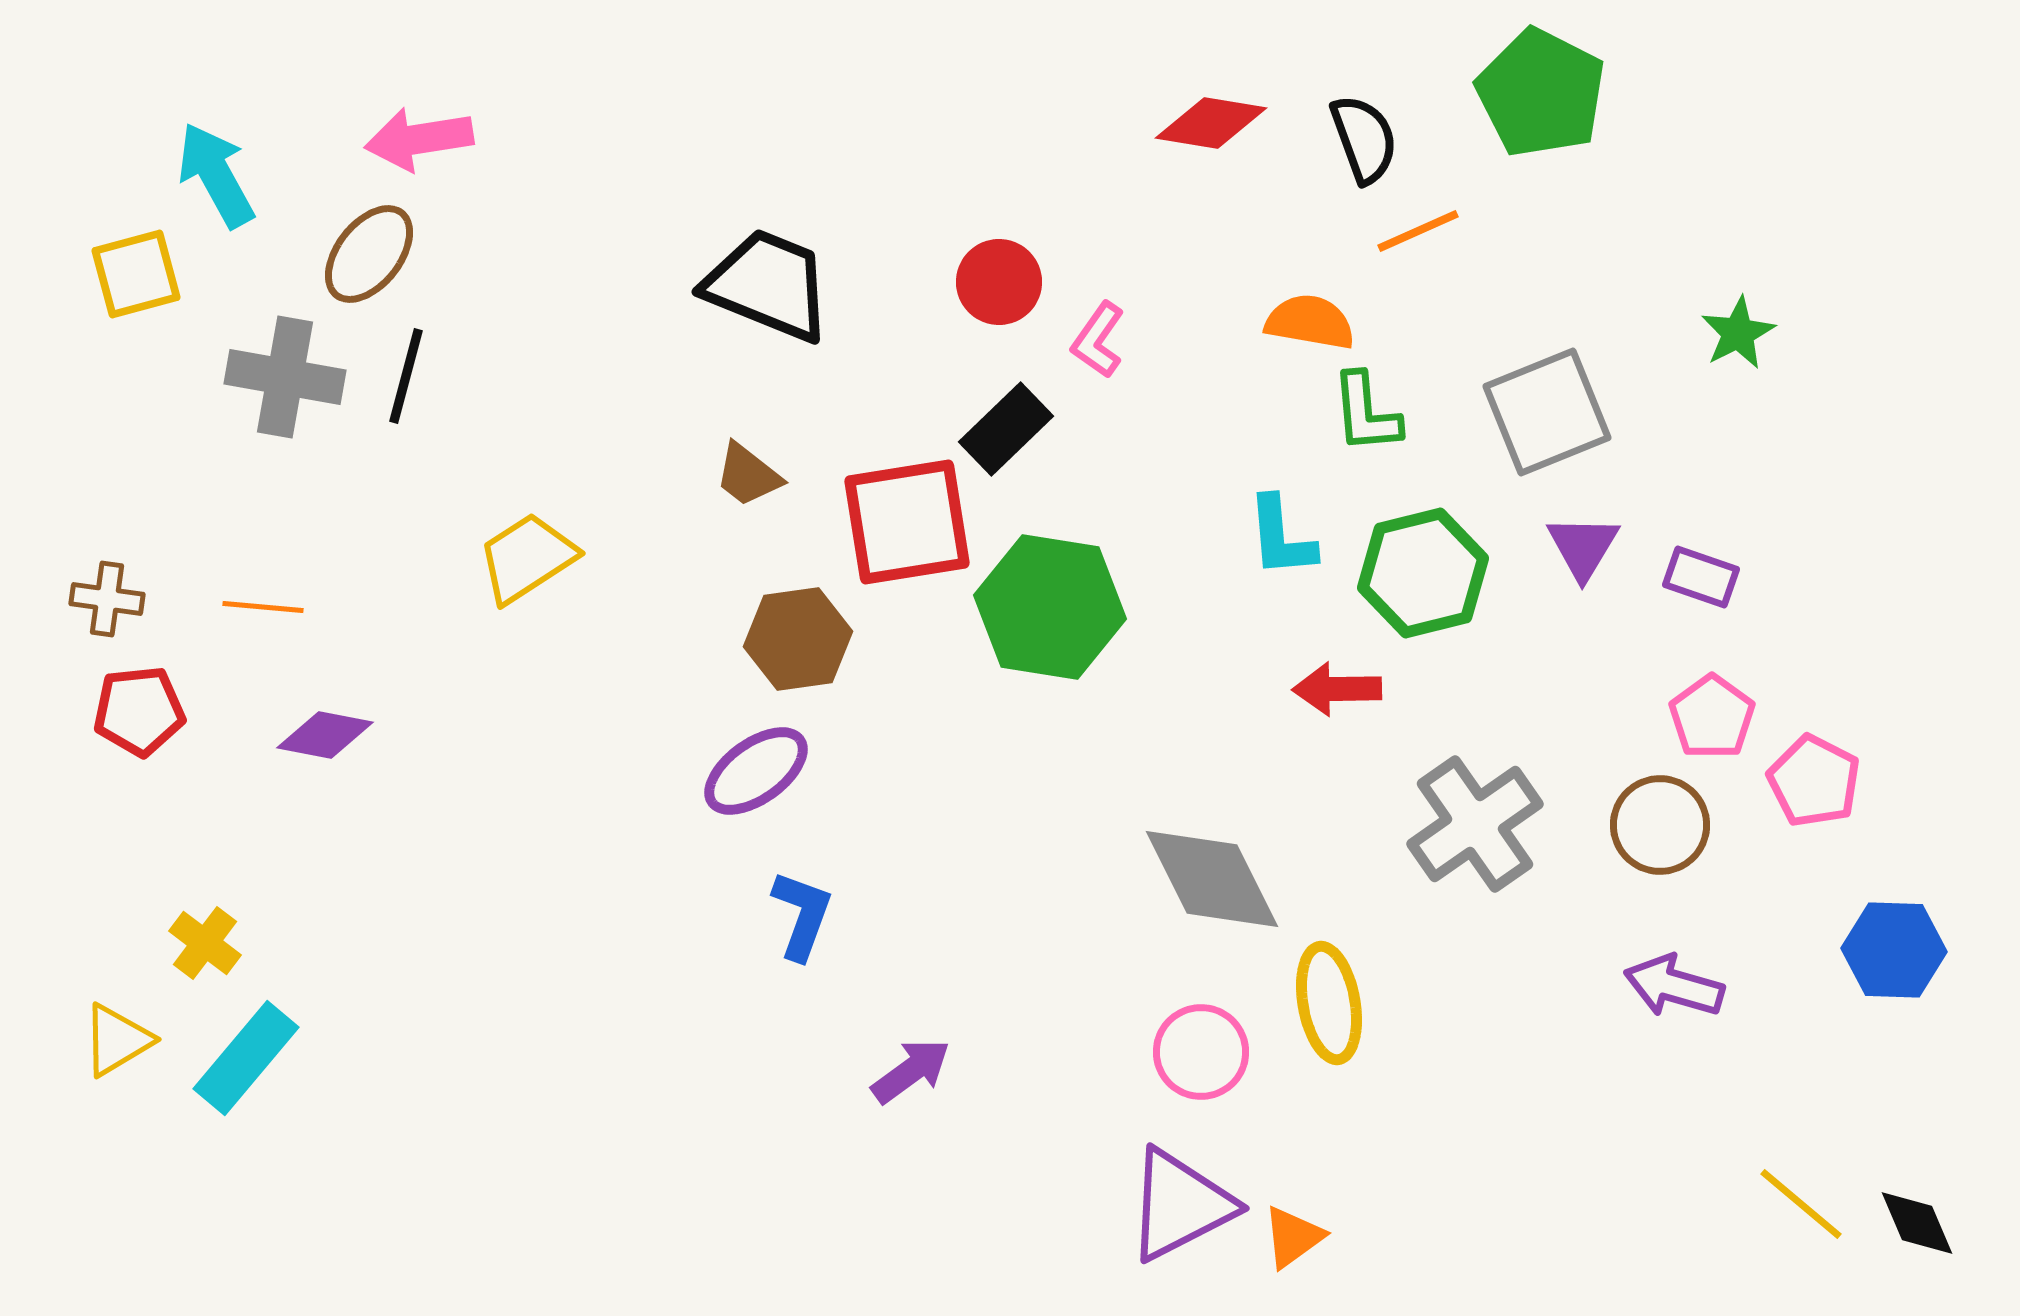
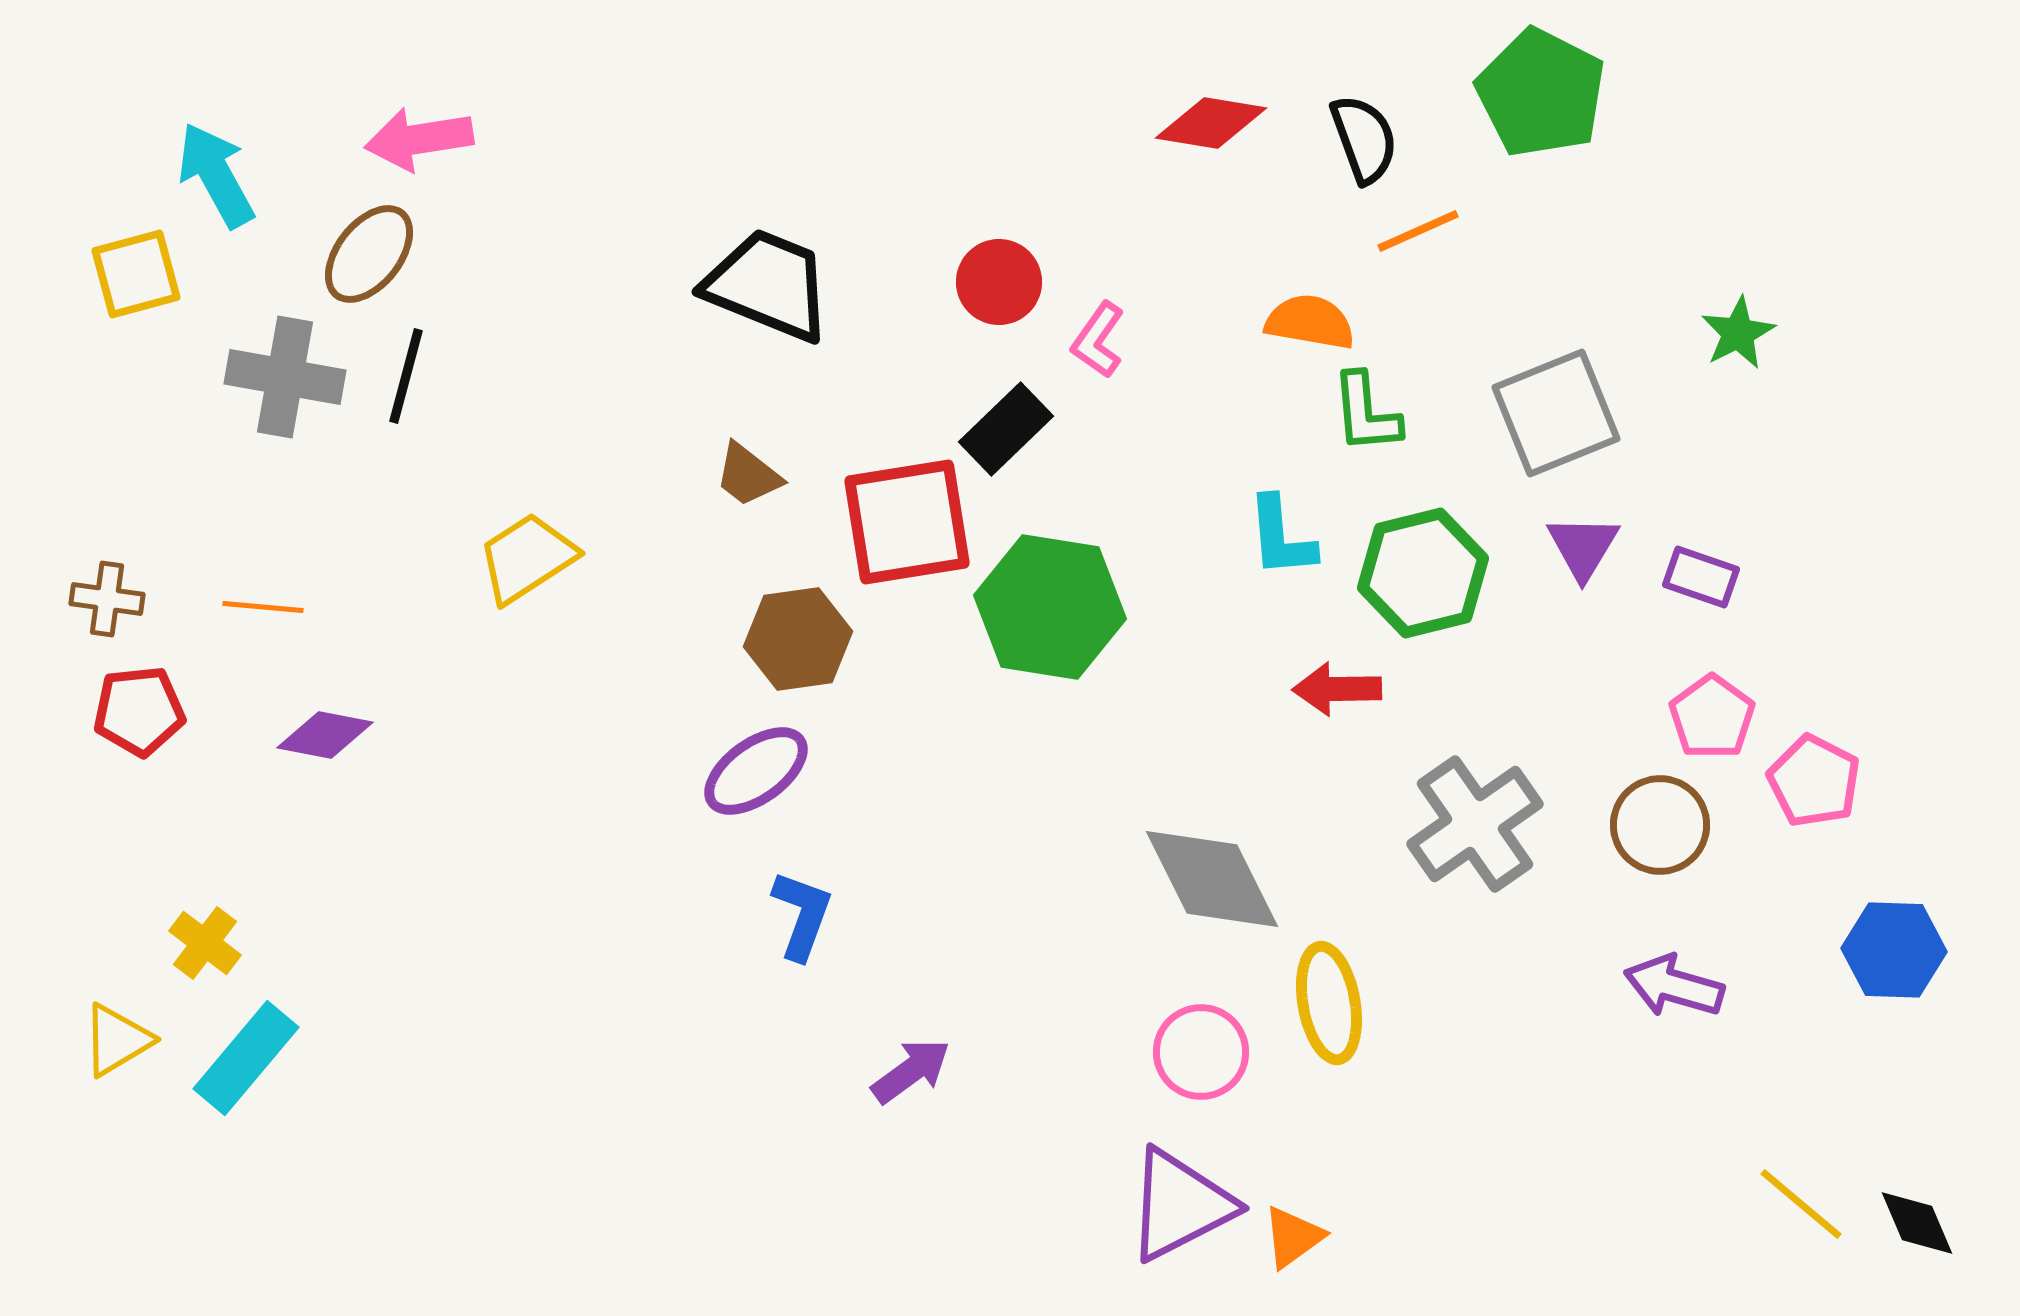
gray square at (1547, 412): moved 9 px right, 1 px down
